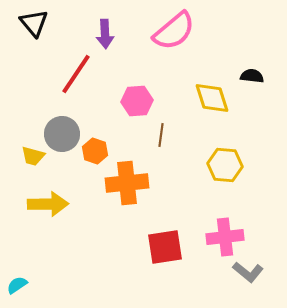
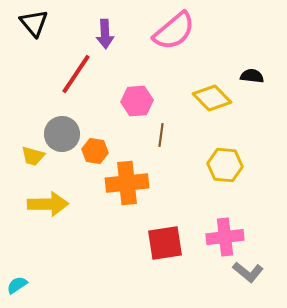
yellow diamond: rotated 27 degrees counterclockwise
orange hexagon: rotated 10 degrees counterclockwise
red square: moved 4 px up
